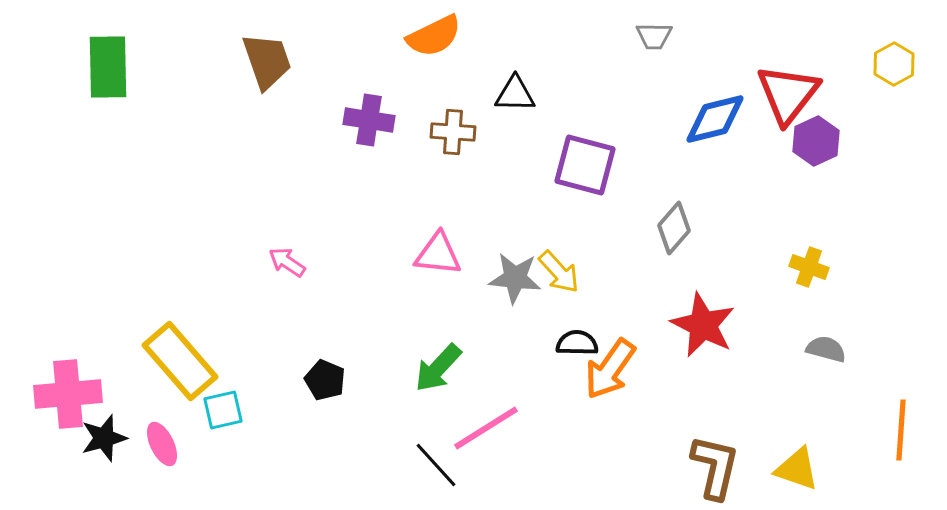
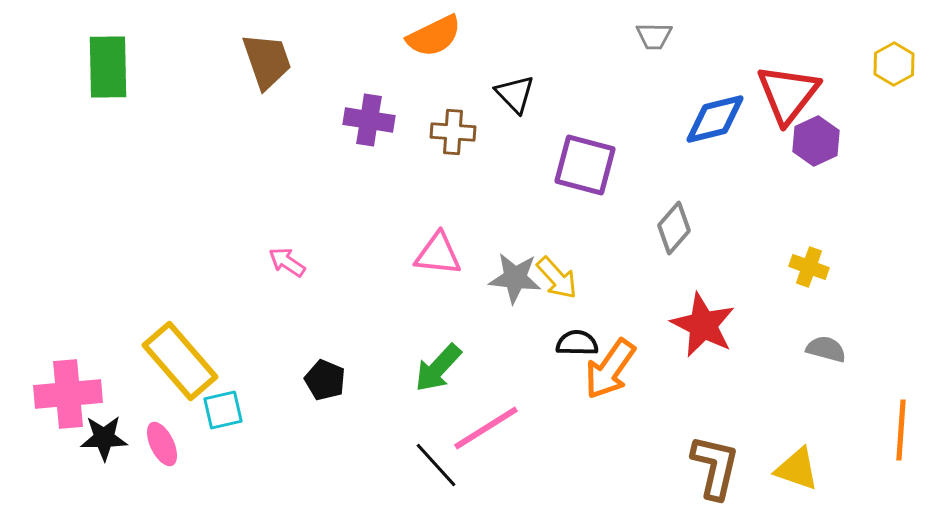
black triangle: rotated 45 degrees clockwise
yellow arrow: moved 2 px left, 6 px down
black star: rotated 15 degrees clockwise
